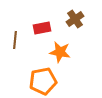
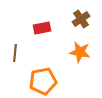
brown cross: moved 6 px right
brown line: moved 13 px down
orange star: moved 20 px right
